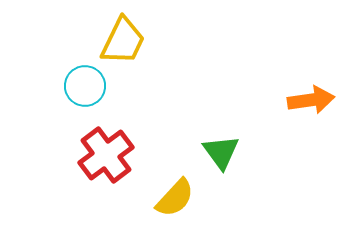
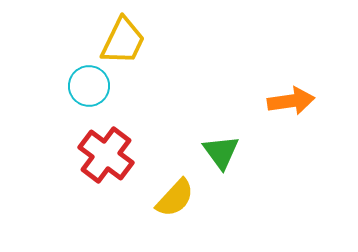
cyan circle: moved 4 px right
orange arrow: moved 20 px left, 1 px down
red cross: rotated 16 degrees counterclockwise
